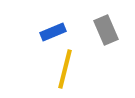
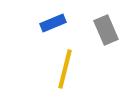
blue rectangle: moved 9 px up
